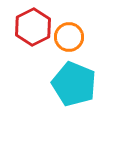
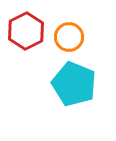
red hexagon: moved 7 px left, 4 px down
